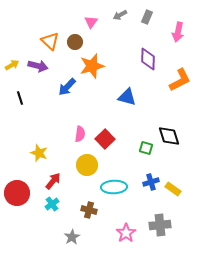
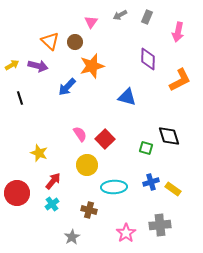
pink semicircle: rotated 42 degrees counterclockwise
